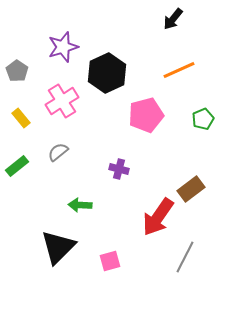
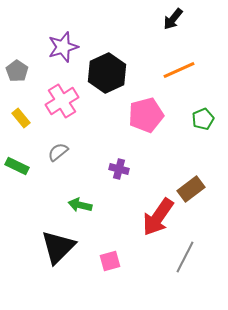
green rectangle: rotated 65 degrees clockwise
green arrow: rotated 10 degrees clockwise
